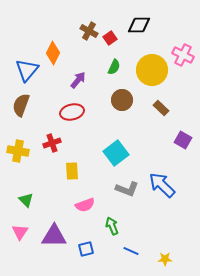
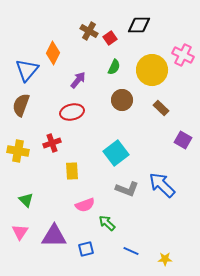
green arrow: moved 5 px left, 3 px up; rotated 24 degrees counterclockwise
